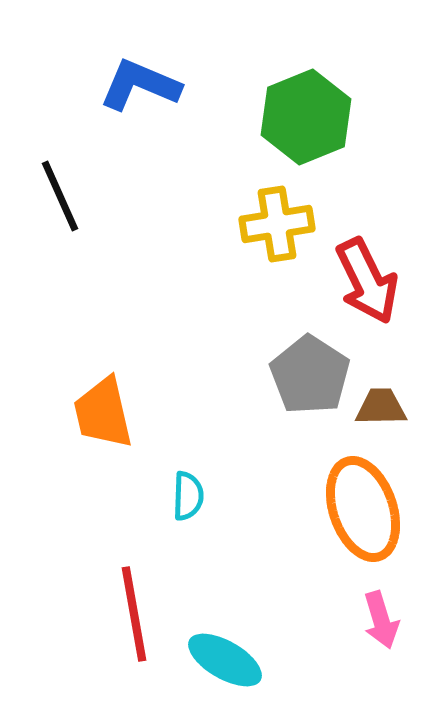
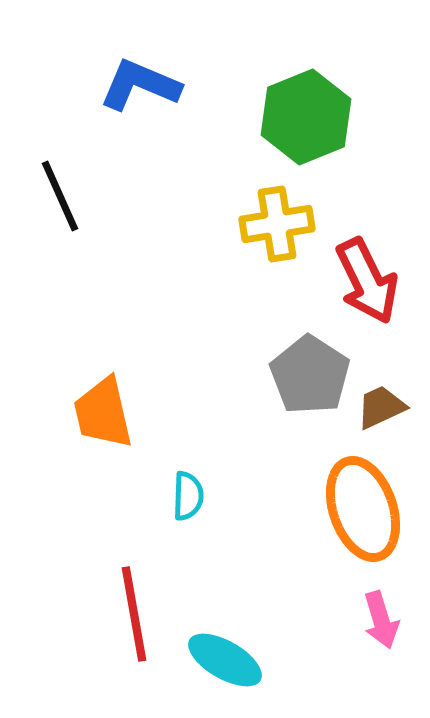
brown trapezoid: rotated 24 degrees counterclockwise
